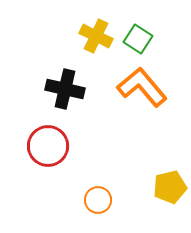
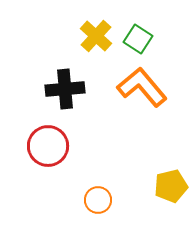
yellow cross: rotated 16 degrees clockwise
black cross: rotated 18 degrees counterclockwise
yellow pentagon: moved 1 px right, 1 px up
